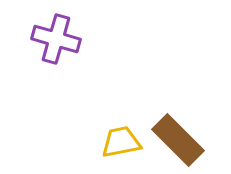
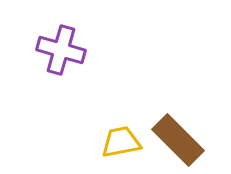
purple cross: moved 5 px right, 11 px down
